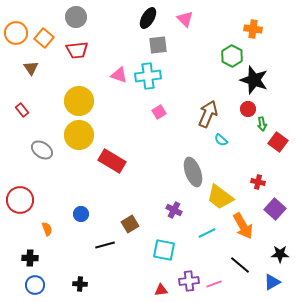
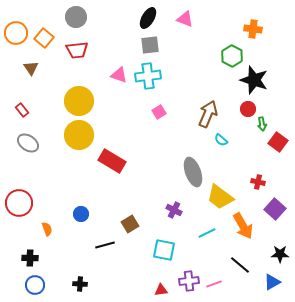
pink triangle at (185, 19): rotated 24 degrees counterclockwise
gray square at (158, 45): moved 8 px left
gray ellipse at (42, 150): moved 14 px left, 7 px up
red circle at (20, 200): moved 1 px left, 3 px down
